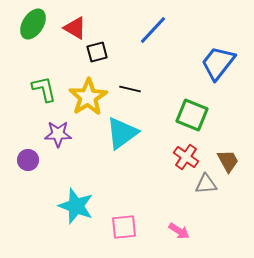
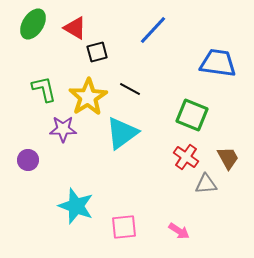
blue trapezoid: rotated 60 degrees clockwise
black line: rotated 15 degrees clockwise
purple star: moved 5 px right, 5 px up
brown trapezoid: moved 3 px up
